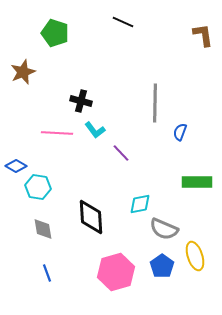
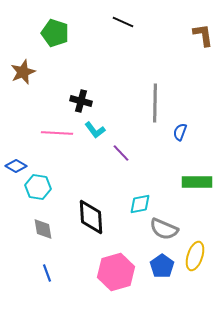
yellow ellipse: rotated 36 degrees clockwise
